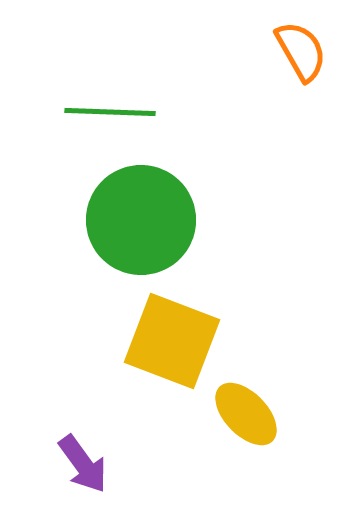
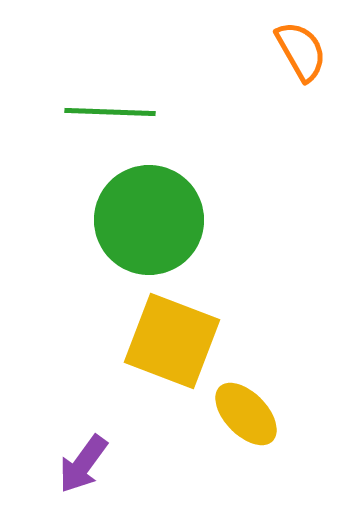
green circle: moved 8 px right
purple arrow: rotated 72 degrees clockwise
